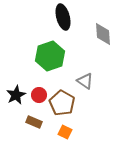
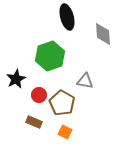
black ellipse: moved 4 px right
gray triangle: rotated 24 degrees counterclockwise
black star: moved 16 px up
